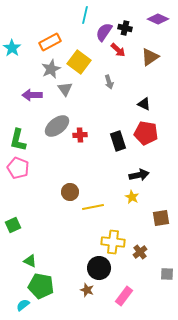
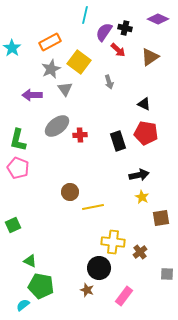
yellow star: moved 10 px right
